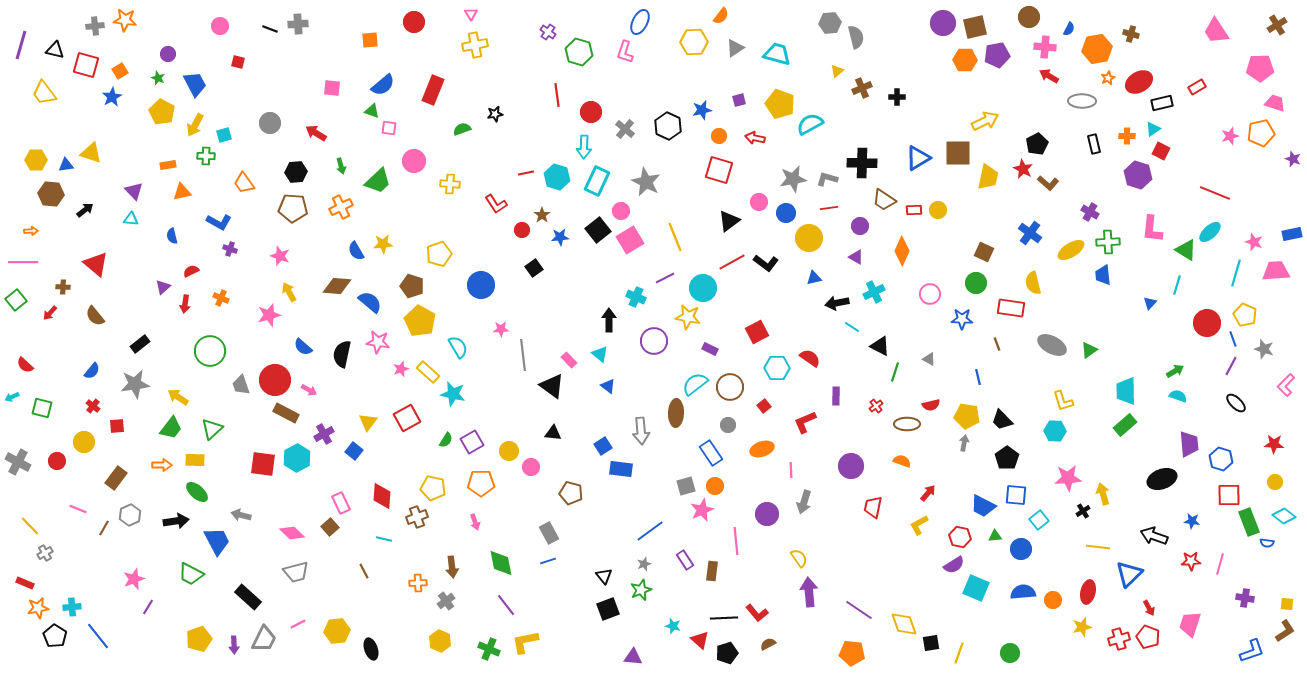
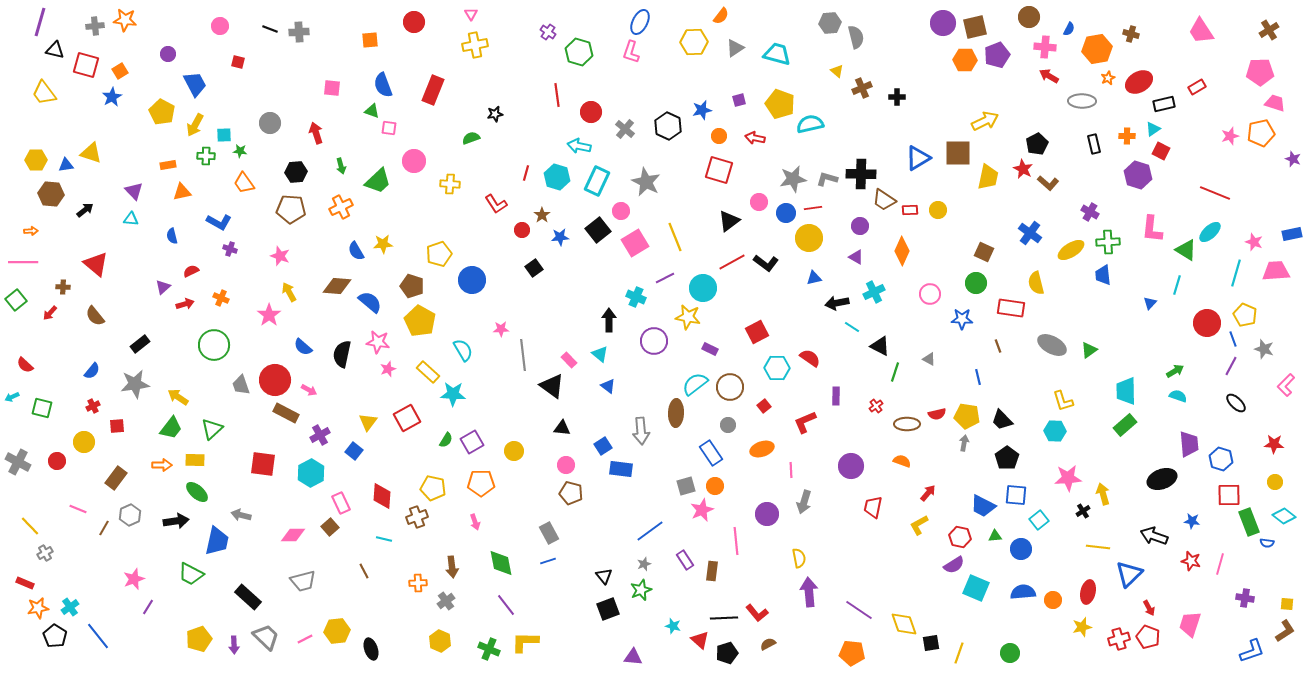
gray cross at (298, 24): moved 1 px right, 8 px down
brown cross at (1277, 25): moved 8 px left, 5 px down
pink trapezoid at (1216, 31): moved 15 px left
purple line at (21, 45): moved 19 px right, 23 px up
pink L-shape at (625, 52): moved 6 px right
purple pentagon at (997, 55): rotated 10 degrees counterclockwise
pink pentagon at (1260, 68): moved 4 px down
yellow triangle at (837, 71): rotated 40 degrees counterclockwise
green star at (158, 78): moved 82 px right, 73 px down; rotated 16 degrees counterclockwise
blue semicircle at (383, 85): rotated 110 degrees clockwise
black rectangle at (1162, 103): moved 2 px right, 1 px down
cyan semicircle at (810, 124): rotated 16 degrees clockwise
green semicircle at (462, 129): moved 9 px right, 9 px down
red arrow at (316, 133): rotated 40 degrees clockwise
cyan square at (224, 135): rotated 14 degrees clockwise
cyan arrow at (584, 147): moved 5 px left, 1 px up; rotated 100 degrees clockwise
black cross at (862, 163): moved 1 px left, 11 px down
red line at (526, 173): rotated 63 degrees counterclockwise
brown pentagon at (293, 208): moved 2 px left, 1 px down
red line at (829, 208): moved 16 px left
red rectangle at (914, 210): moved 4 px left
pink square at (630, 240): moved 5 px right, 3 px down
yellow semicircle at (1033, 283): moved 3 px right
blue circle at (481, 285): moved 9 px left, 5 px up
red arrow at (185, 304): rotated 114 degrees counterclockwise
pink star at (269, 315): rotated 20 degrees counterclockwise
brown line at (997, 344): moved 1 px right, 2 px down
cyan semicircle at (458, 347): moved 5 px right, 3 px down
green circle at (210, 351): moved 4 px right, 6 px up
pink star at (401, 369): moved 13 px left
cyan star at (453, 394): rotated 10 degrees counterclockwise
red semicircle at (931, 405): moved 6 px right, 9 px down
red cross at (93, 406): rotated 24 degrees clockwise
black triangle at (553, 433): moved 9 px right, 5 px up
purple cross at (324, 434): moved 4 px left, 1 px down
yellow circle at (509, 451): moved 5 px right
cyan hexagon at (297, 458): moved 14 px right, 15 px down
pink circle at (531, 467): moved 35 px right, 2 px up
pink diamond at (292, 533): moved 1 px right, 2 px down; rotated 45 degrees counterclockwise
blue trapezoid at (217, 541): rotated 40 degrees clockwise
yellow semicircle at (799, 558): rotated 24 degrees clockwise
red star at (1191, 561): rotated 18 degrees clockwise
gray trapezoid at (296, 572): moved 7 px right, 9 px down
cyan cross at (72, 607): moved 2 px left; rotated 30 degrees counterclockwise
pink line at (298, 624): moved 7 px right, 15 px down
gray trapezoid at (264, 639): moved 2 px right, 2 px up; rotated 72 degrees counterclockwise
yellow L-shape at (525, 642): rotated 12 degrees clockwise
